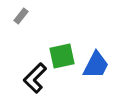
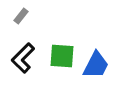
green square: rotated 16 degrees clockwise
black L-shape: moved 12 px left, 20 px up
